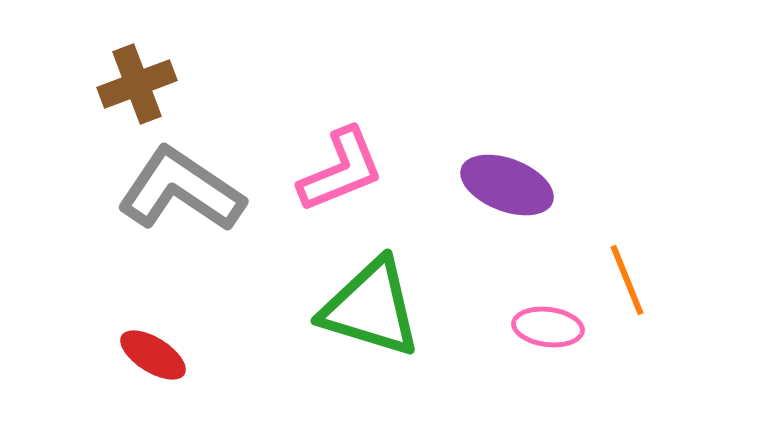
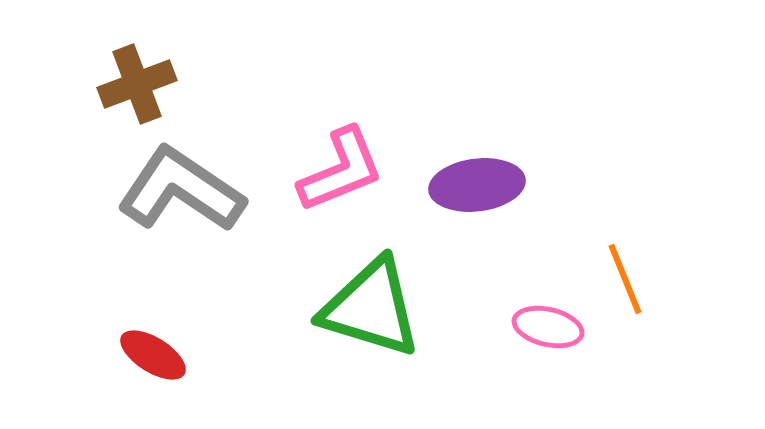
purple ellipse: moved 30 px left; rotated 28 degrees counterclockwise
orange line: moved 2 px left, 1 px up
pink ellipse: rotated 6 degrees clockwise
